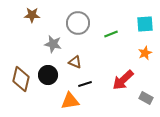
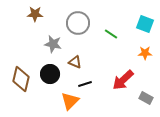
brown star: moved 3 px right, 1 px up
cyan square: rotated 24 degrees clockwise
green line: rotated 56 degrees clockwise
orange star: rotated 24 degrees clockwise
black circle: moved 2 px right, 1 px up
orange triangle: rotated 36 degrees counterclockwise
